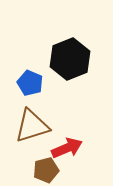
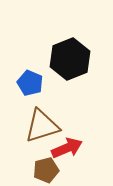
brown triangle: moved 10 px right
